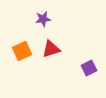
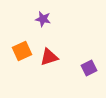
purple star: rotated 21 degrees clockwise
red triangle: moved 2 px left, 8 px down
